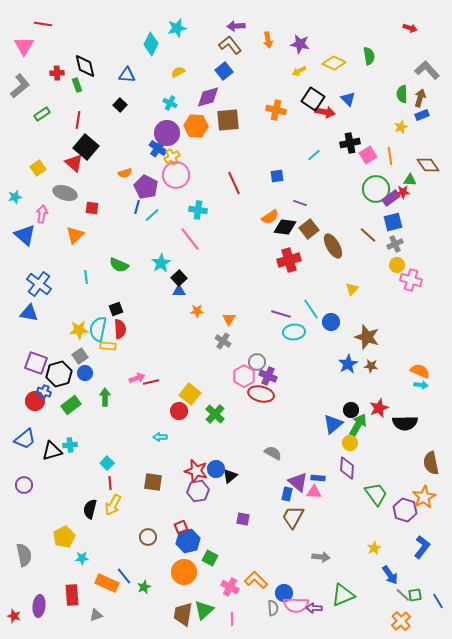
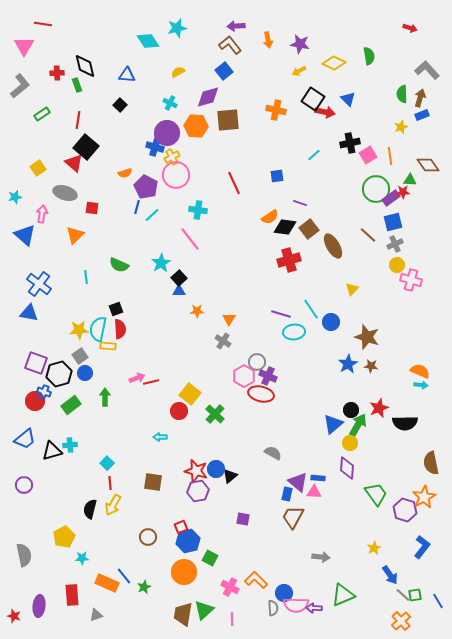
cyan diamond at (151, 44): moved 3 px left, 3 px up; rotated 60 degrees counterclockwise
blue cross at (158, 148): moved 3 px left, 1 px up; rotated 18 degrees counterclockwise
